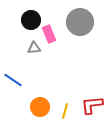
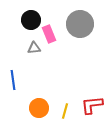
gray circle: moved 2 px down
blue line: rotated 48 degrees clockwise
orange circle: moved 1 px left, 1 px down
